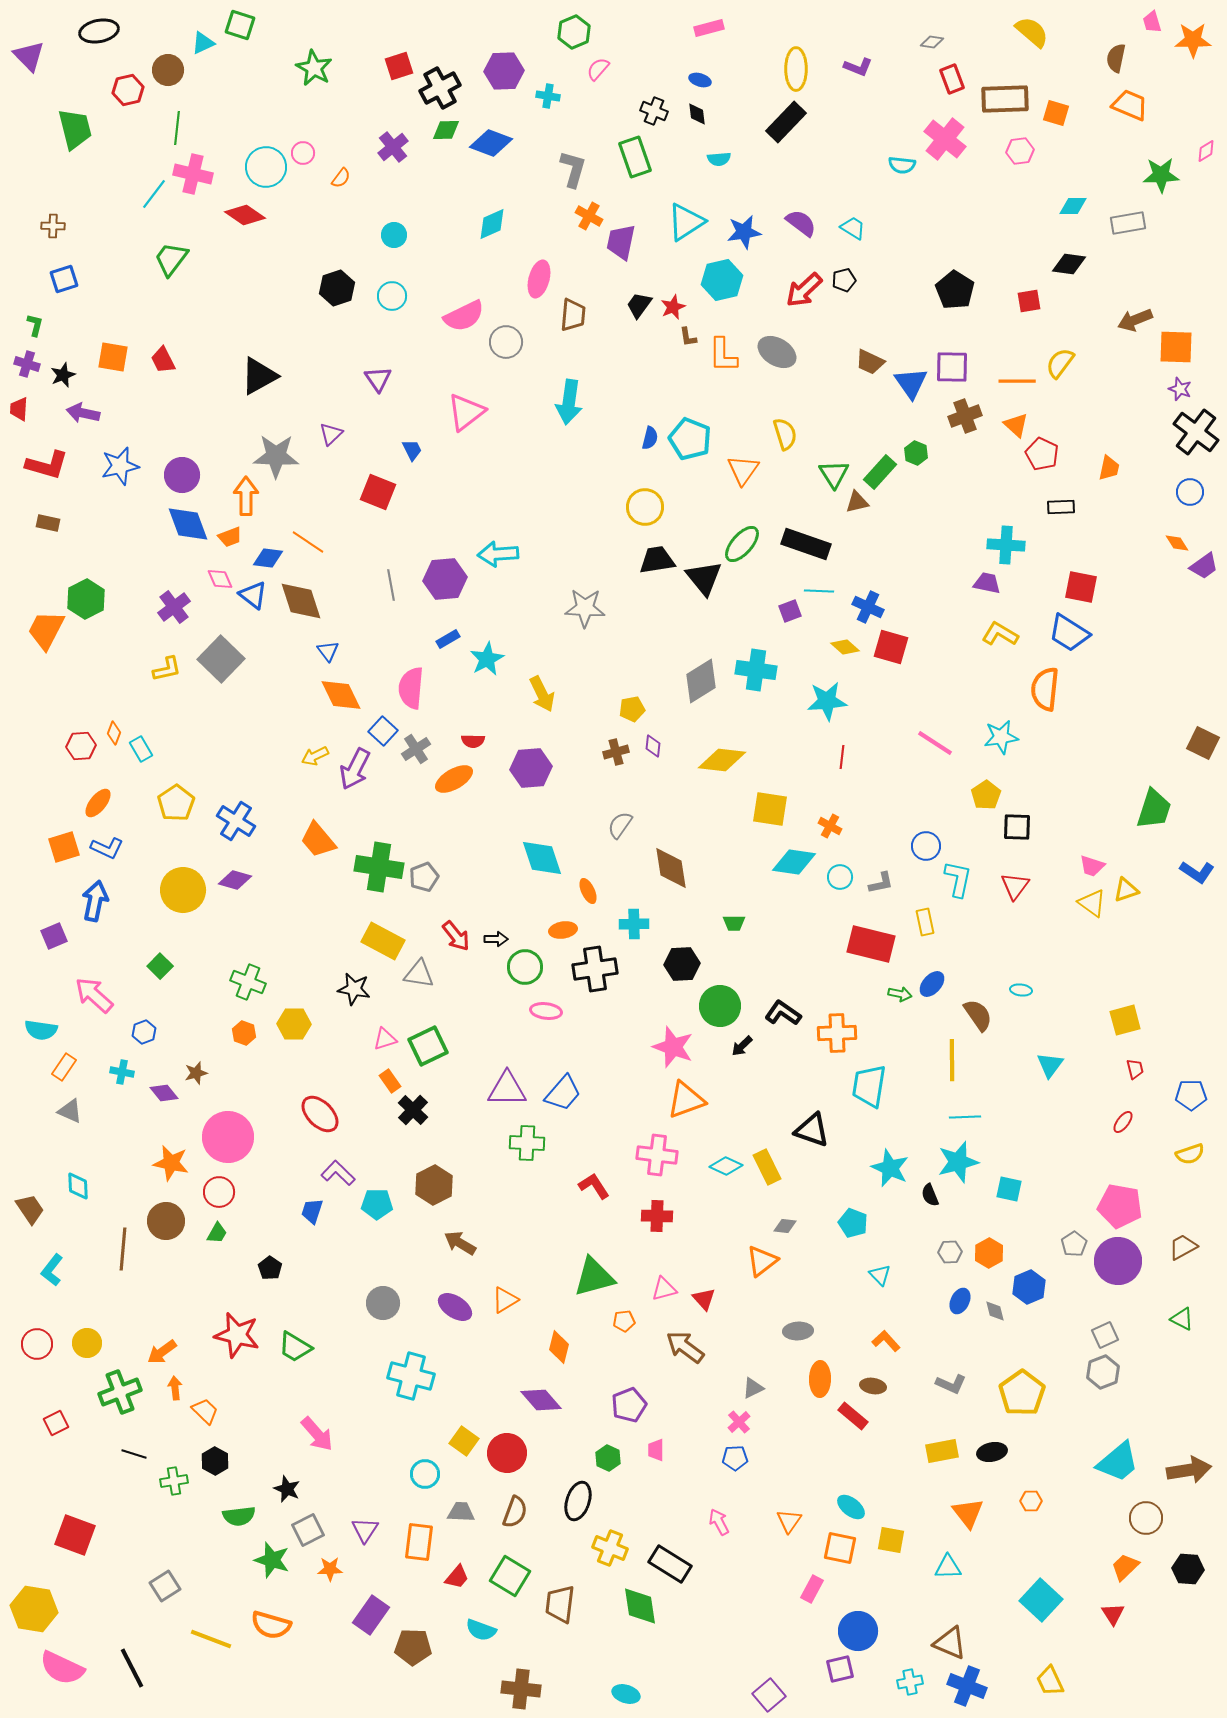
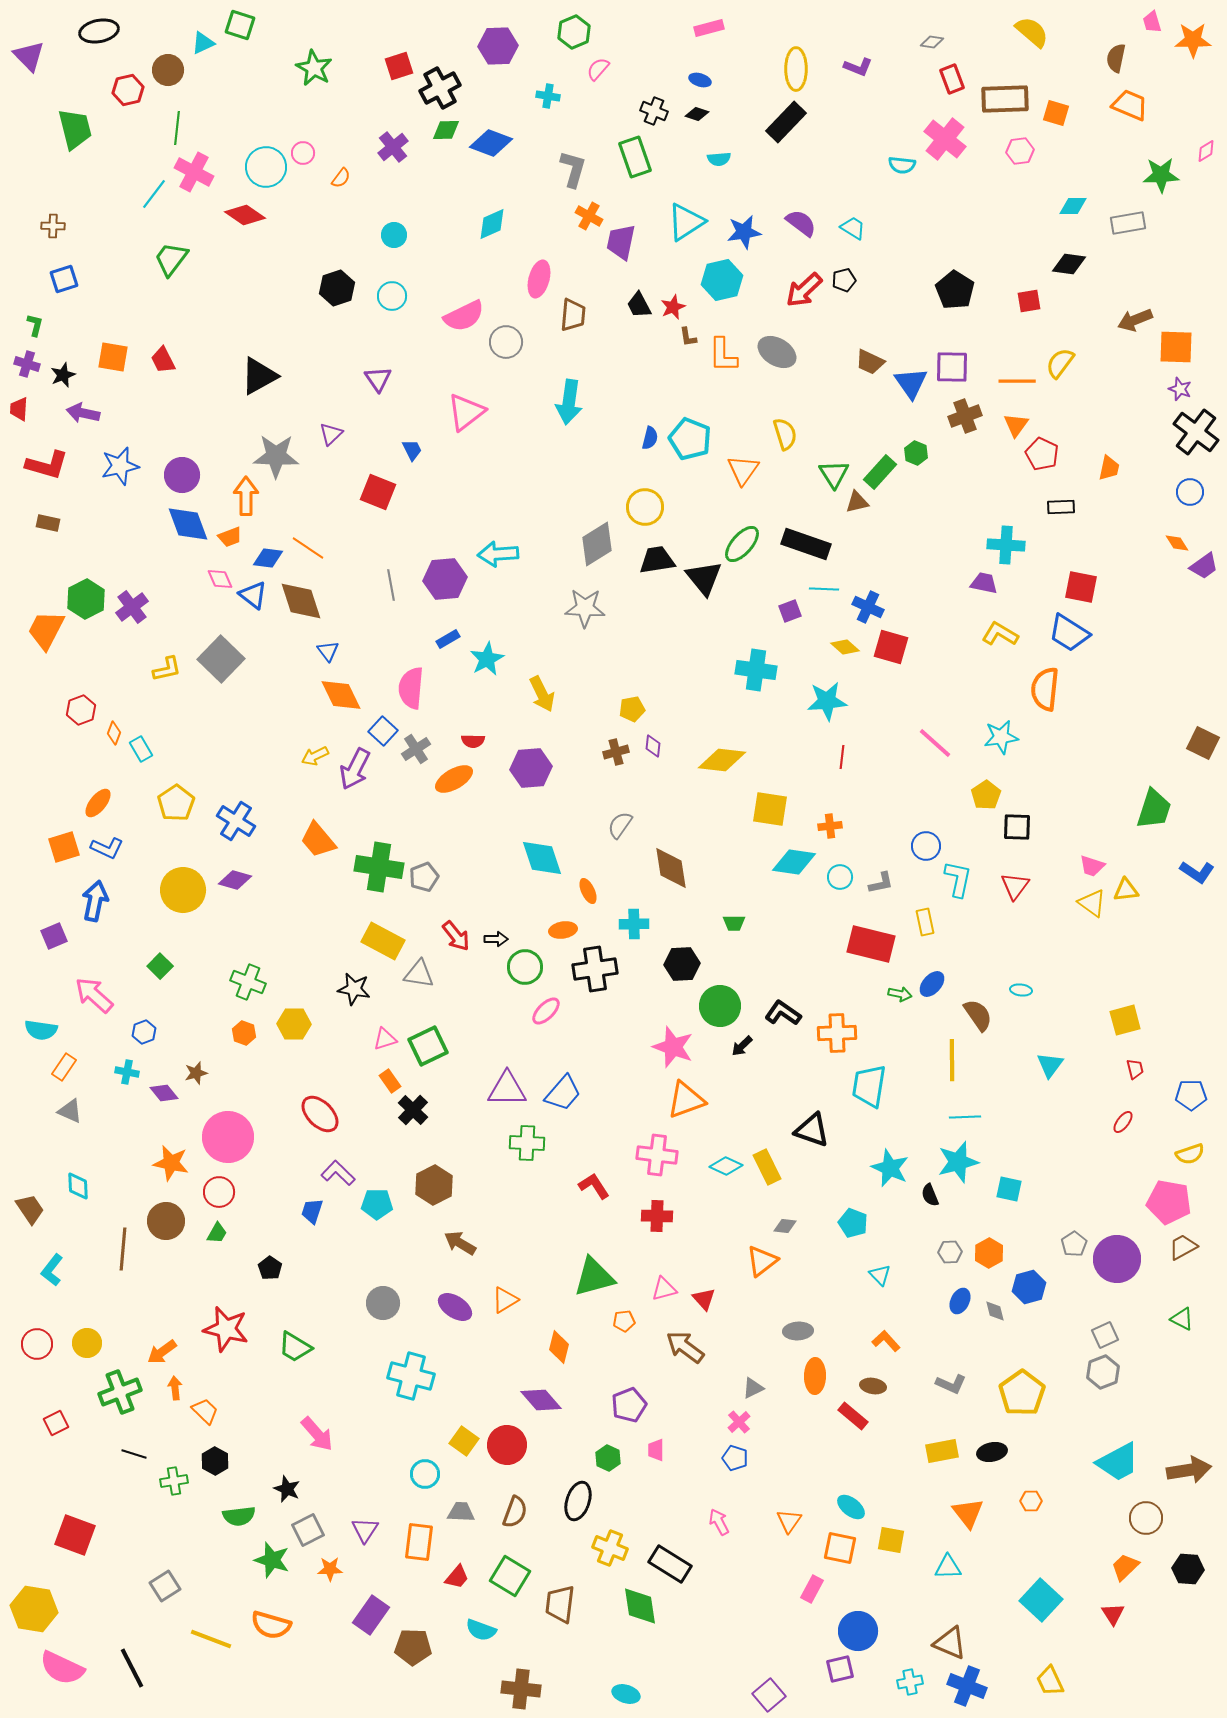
purple hexagon at (504, 71): moved 6 px left, 25 px up
black diamond at (697, 114): rotated 65 degrees counterclockwise
pink cross at (193, 174): moved 1 px right, 2 px up; rotated 15 degrees clockwise
black trapezoid at (639, 305): rotated 64 degrees counterclockwise
orange triangle at (1016, 425): rotated 24 degrees clockwise
orange line at (308, 542): moved 6 px down
purple trapezoid at (987, 583): moved 3 px left
cyan line at (819, 591): moved 5 px right, 2 px up
purple cross at (174, 607): moved 42 px left
gray diamond at (701, 681): moved 104 px left, 137 px up
pink line at (935, 743): rotated 9 degrees clockwise
red hexagon at (81, 746): moved 36 px up; rotated 16 degrees counterclockwise
orange cross at (830, 826): rotated 35 degrees counterclockwise
yellow triangle at (1126, 890): rotated 12 degrees clockwise
pink ellipse at (546, 1011): rotated 52 degrees counterclockwise
cyan cross at (122, 1072): moved 5 px right
pink pentagon at (1120, 1206): moved 49 px right, 4 px up
purple circle at (1118, 1261): moved 1 px left, 2 px up
blue hexagon at (1029, 1287): rotated 8 degrees clockwise
red star at (237, 1335): moved 11 px left, 6 px up
orange ellipse at (820, 1379): moved 5 px left, 3 px up
red circle at (507, 1453): moved 8 px up
blue pentagon at (735, 1458): rotated 20 degrees clockwise
cyan trapezoid at (1118, 1462): rotated 12 degrees clockwise
